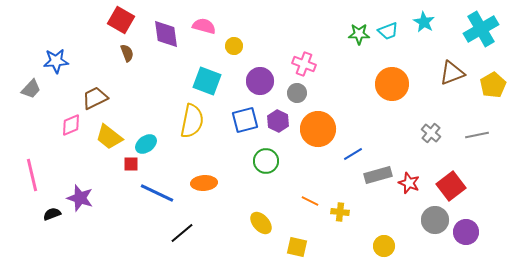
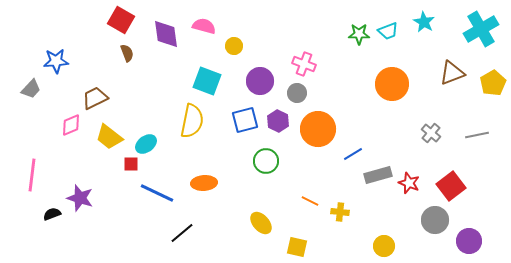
yellow pentagon at (493, 85): moved 2 px up
pink line at (32, 175): rotated 20 degrees clockwise
purple circle at (466, 232): moved 3 px right, 9 px down
